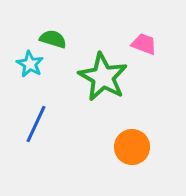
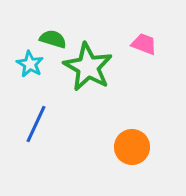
green star: moved 15 px left, 10 px up
